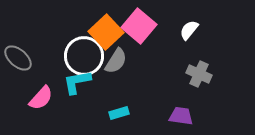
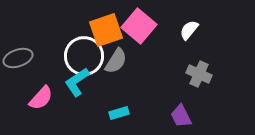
orange square: moved 2 px up; rotated 24 degrees clockwise
gray ellipse: rotated 60 degrees counterclockwise
cyan L-shape: rotated 24 degrees counterclockwise
purple trapezoid: rotated 125 degrees counterclockwise
